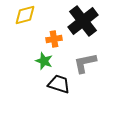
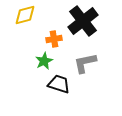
green star: rotated 24 degrees clockwise
